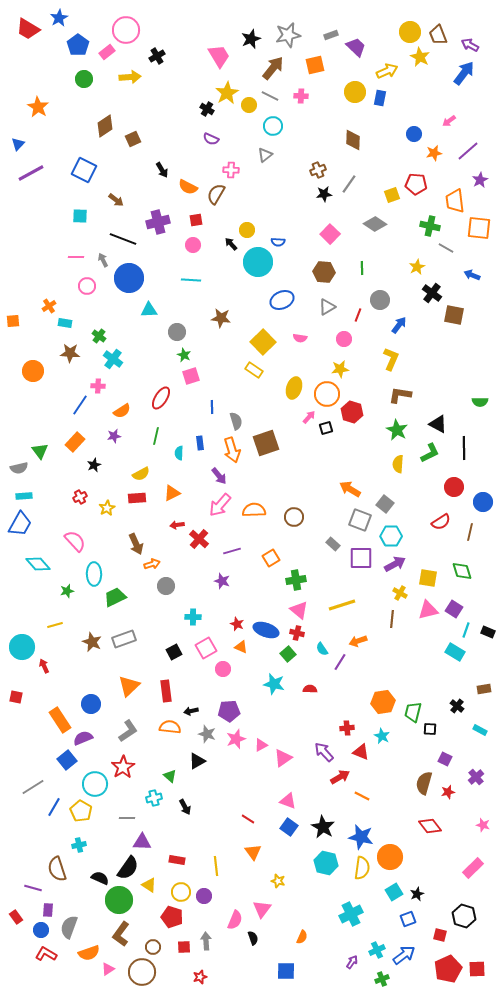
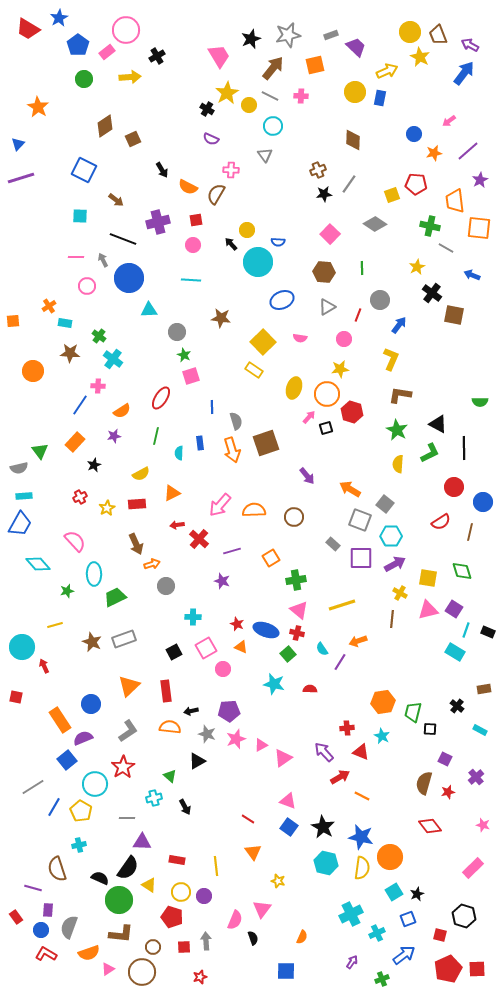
gray triangle at (265, 155): rotated 28 degrees counterclockwise
purple line at (31, 173): moved 10 px left, 5 px down; rotated 12 degrees clockwise
purple arrow at (219, 476): moved 88 px right
red rectangle at (137, 498): moved 6 px down
brown L-shape at (121, 934): rotated 120 degrees counterclockwise
cyan cross at (377, 950): moved 17 px up
